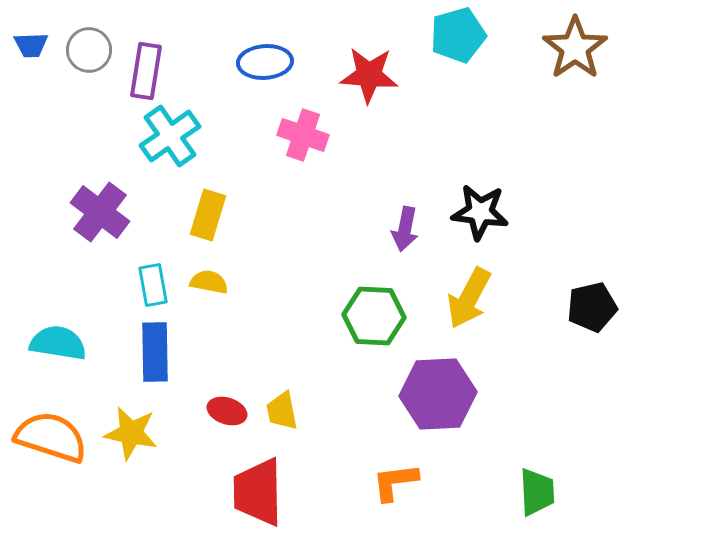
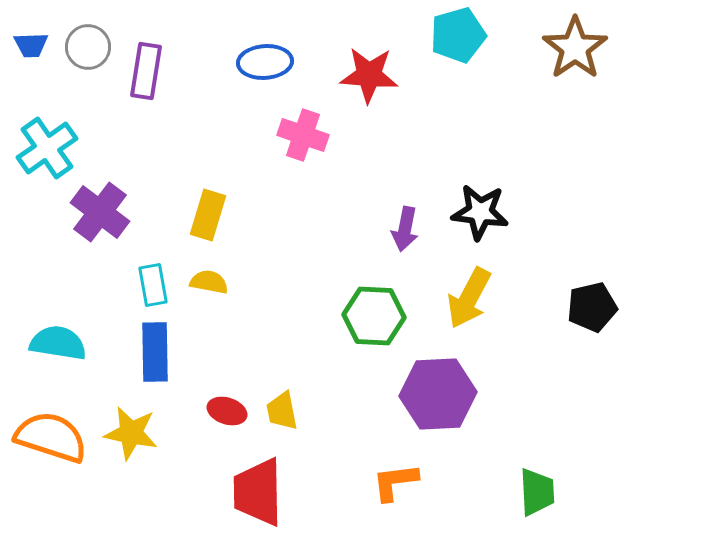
gray circle: moved 1 px left, 3 px up
cyan cross: moved 123 px left, 12 px down
